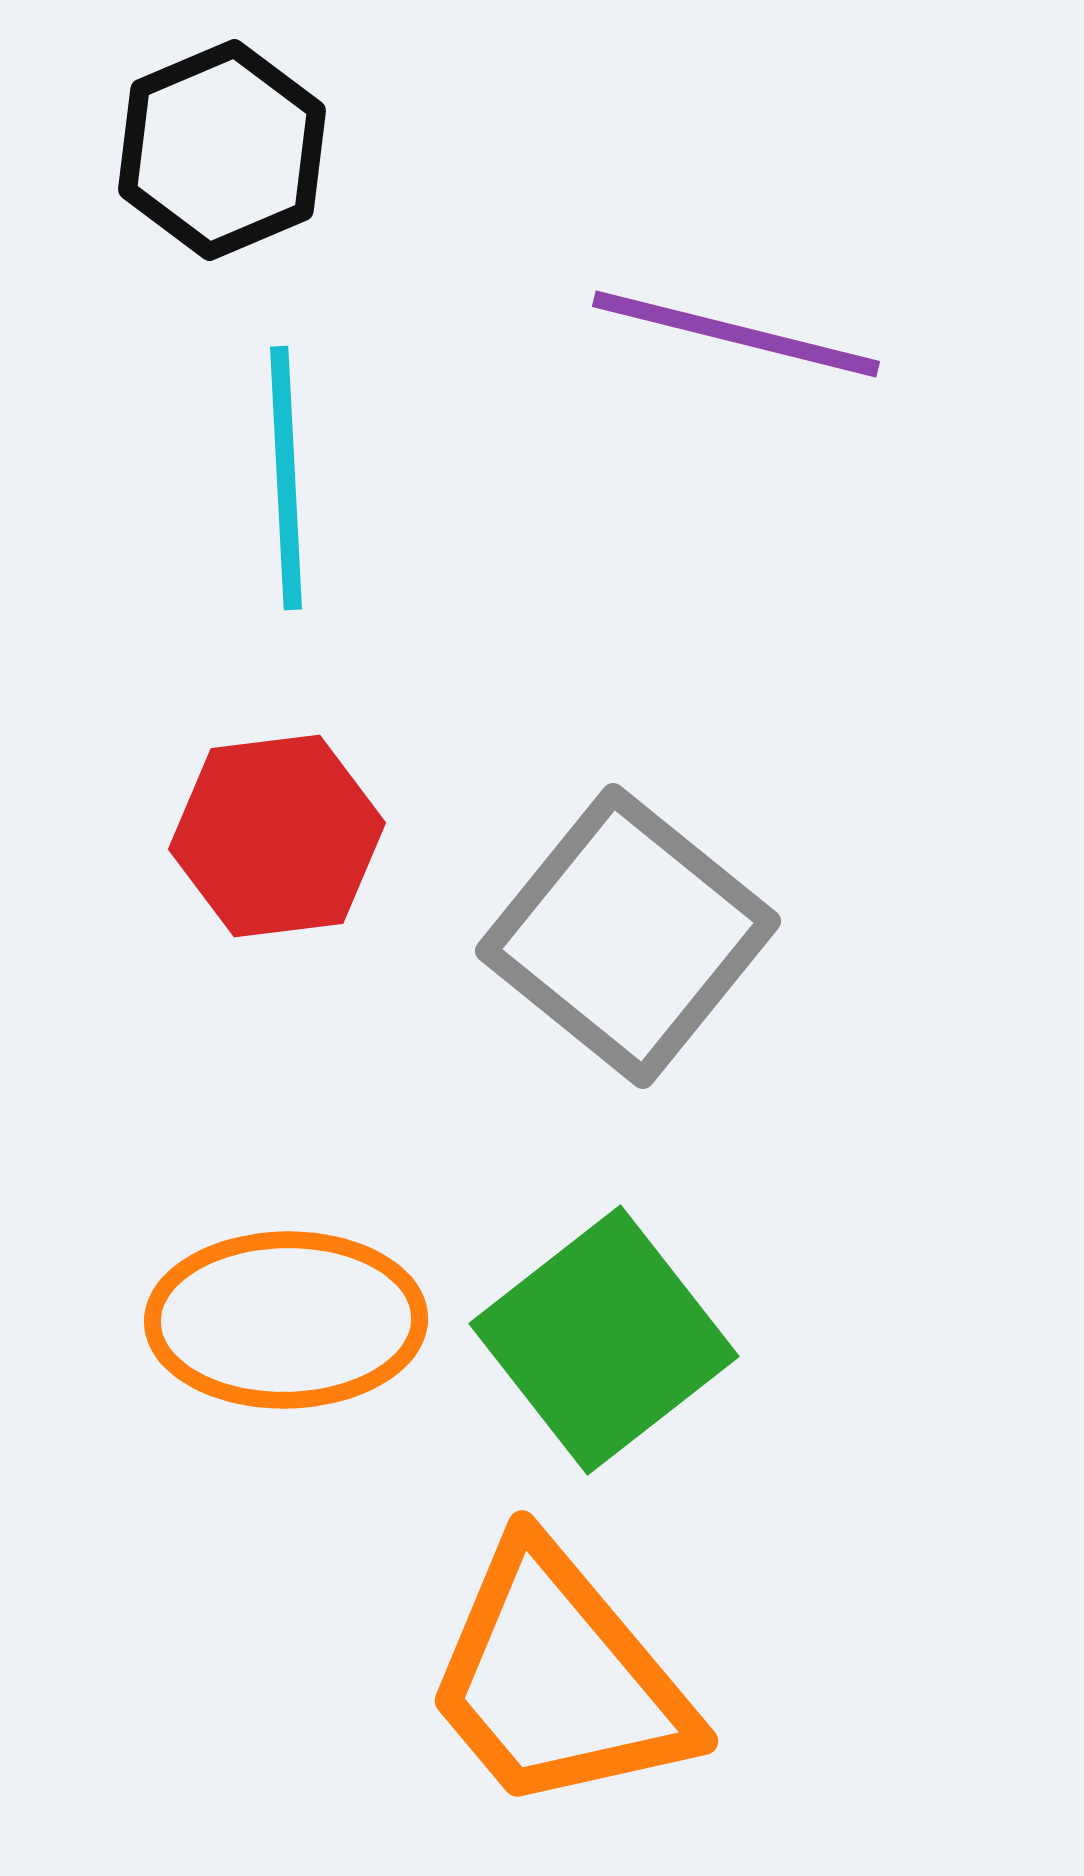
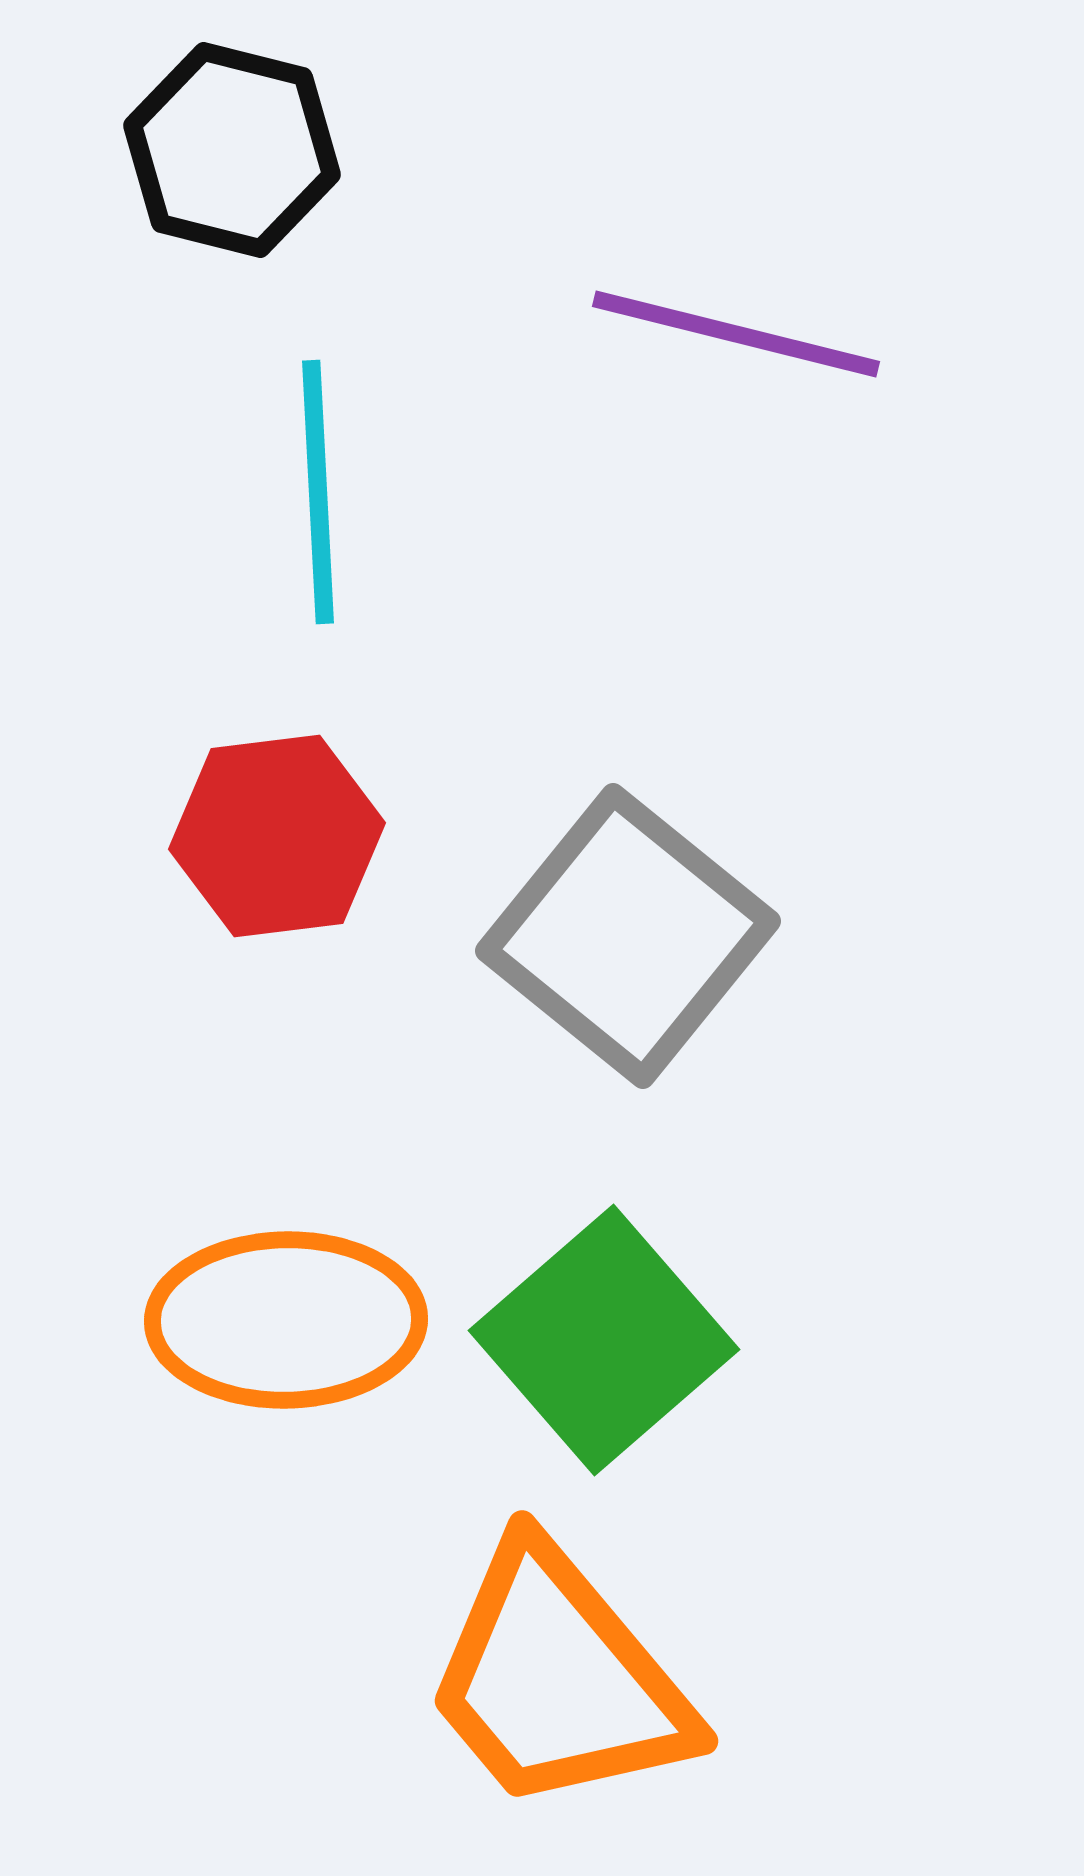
black hexagon: moved 10 px right; rotated 23 degrees counterclockwise
cyan line: moved 32 px right, 14 px down
green square: rotated 3 degrees counterclockwise
